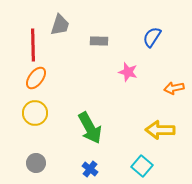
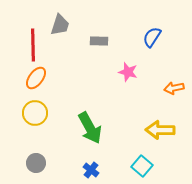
blue cross: moved 1 px right, 1 px down
